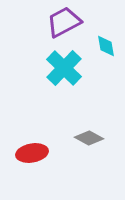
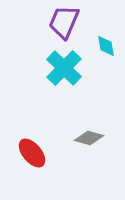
purple trapezoid: rotated 39 degrees counterclockwise
gray diamond: rotated 12 degrees counterclockwise
red ellipse: rotated 60 degrees clockwise
